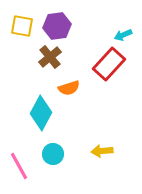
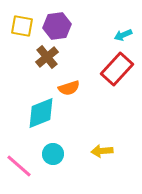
brown cross: moved 3 px left
red rectangle: moved 8 px right, 5 px down
cyan diamond: rotated 40 degrees clockwise
pink line: rotated 20 degrees counterclockwise
